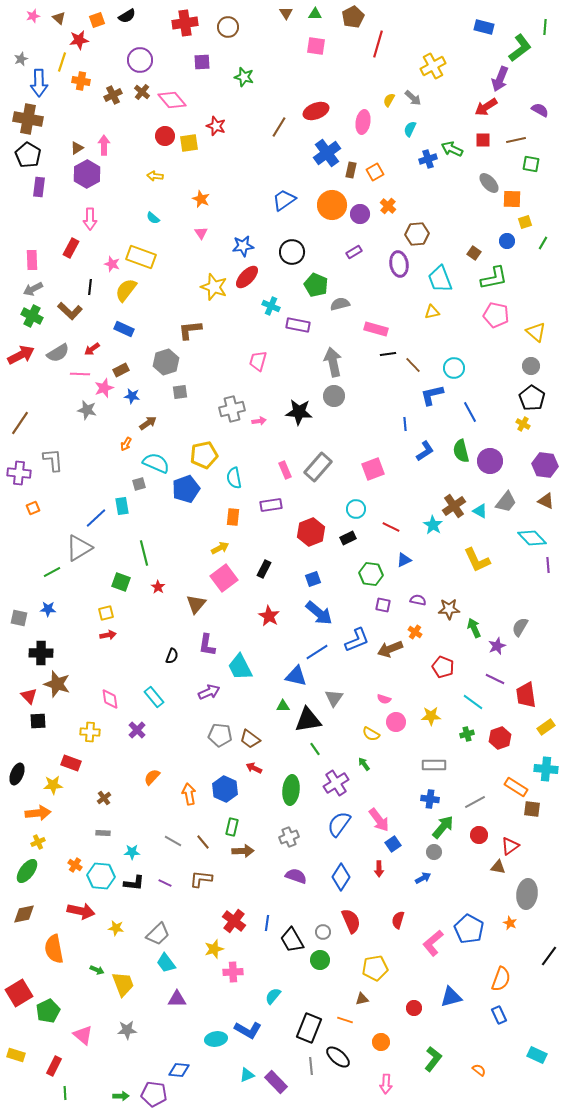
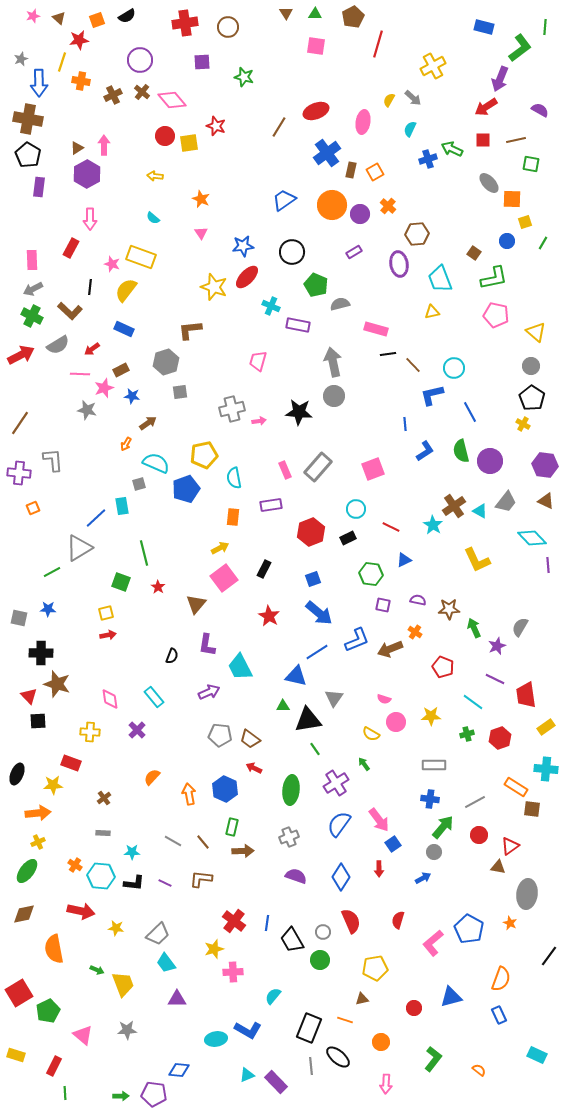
gray semicircle at (58, 353): moved 8 px up
